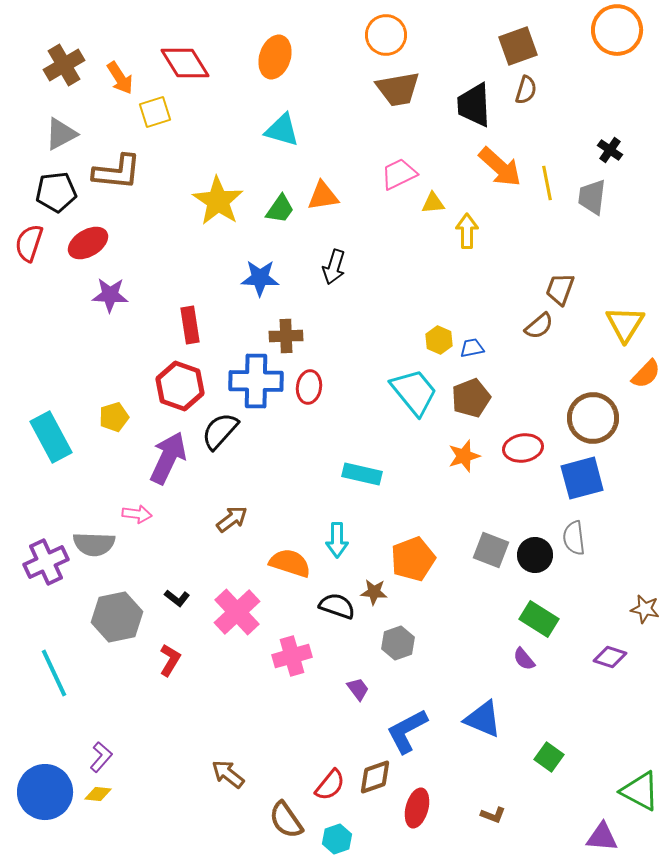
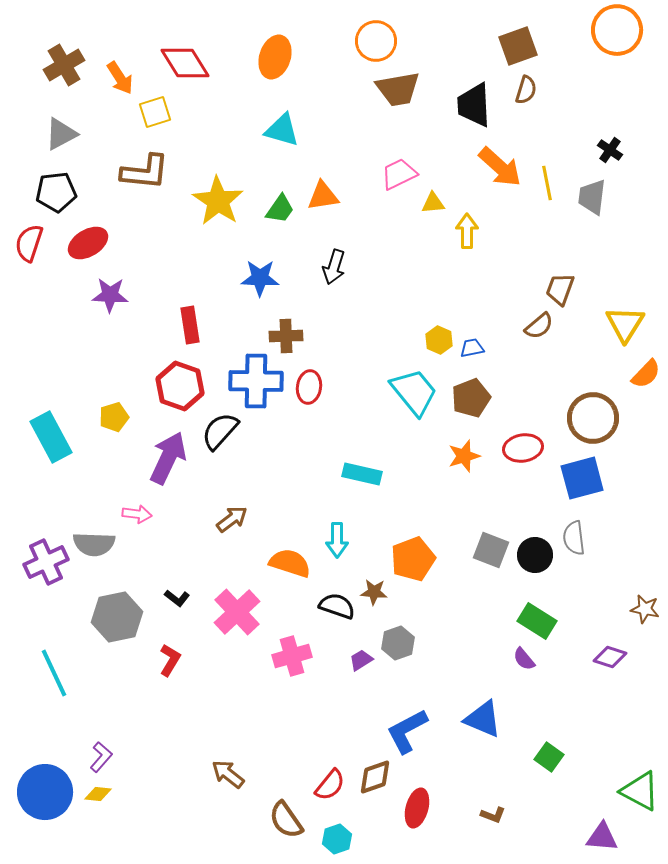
orange circle at (386, 35): moved 10 px left, 6 px down
brown L-shape at (117, 172): moved 28 px right
green rectangle at (539, 619): moved 2 px left, 2 px down
purple trapezoid at (358, 689): moved 3 px right, 29 px up; rotated 85 degrees counterclockwise
